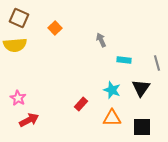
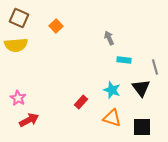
orange square: moved 1 px right, 2 px up
gray arrow: moved 8 px right, 2 px up
yellow semicircle: moved 1 px right
gray line: moved 2 px left, 4 px down
black triangle: rotated 12 degrees counterclockwise
red rectangle: moved 2 px up
orange triangle: rotated 18 degrees clockwise
